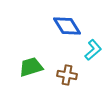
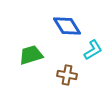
cyan L-shape: rotated 10 degrees clockwise
green trapezoid: moved 12 px up
